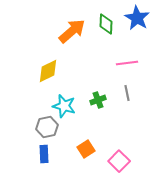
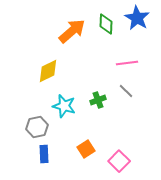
gray line: moved 1 px left, 2 px up; rotated 35 degrees counterclockwise
gray hexagon: moved 10 px left
